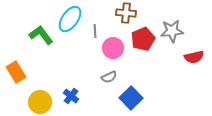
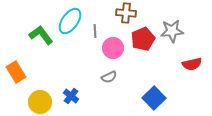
cyan ellipse: moved 2 px down
red semicircle: moved 2 px left, 7 px down
blue square: moved 23 px right
